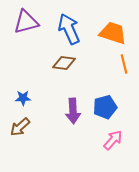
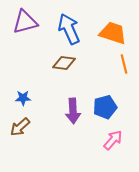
purple triangle: moved 1 px left
